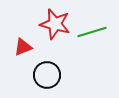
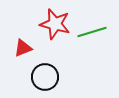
red triangle: moved 1 px down
black circle: moved 2 px left, 2 px down
